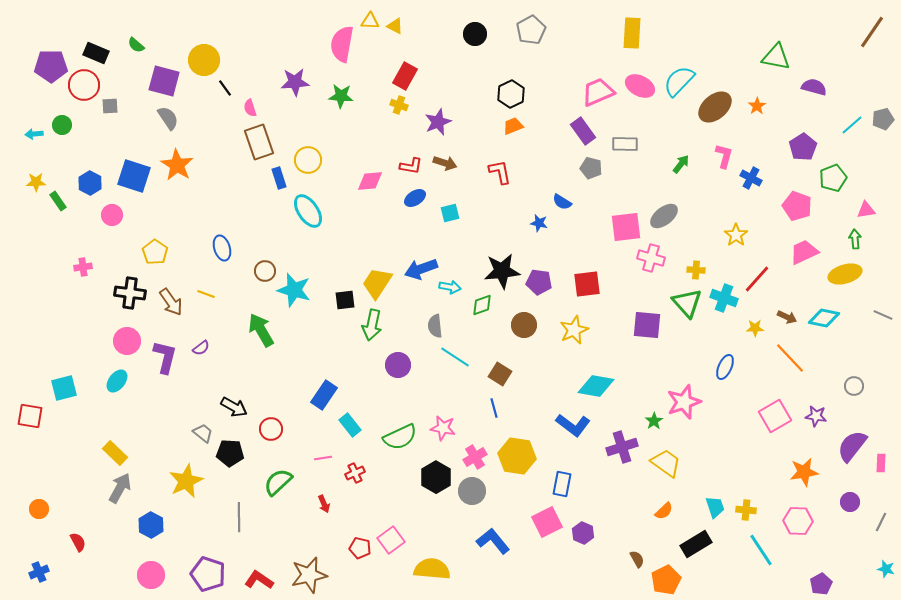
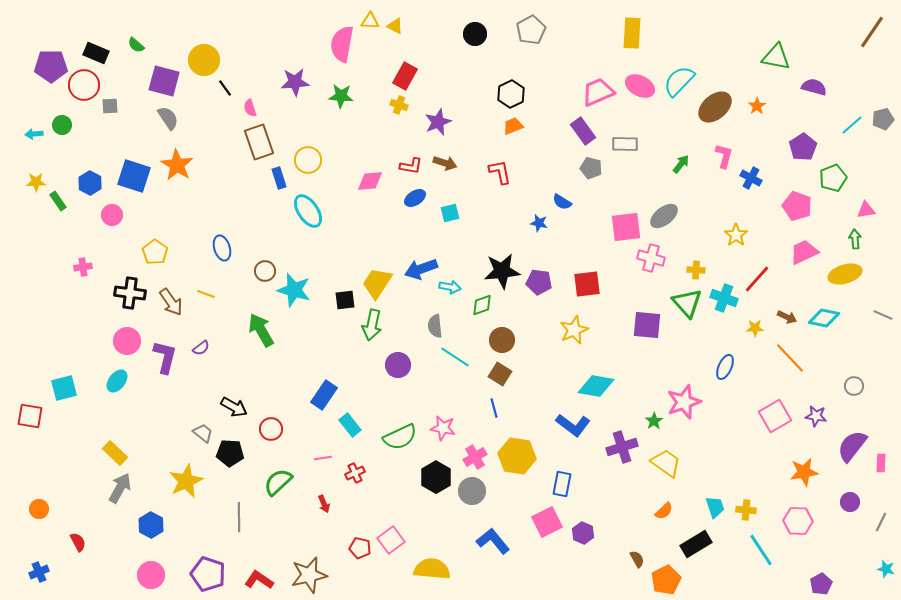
brown circle at (524, 325): moved 22 px left, 15 px down
